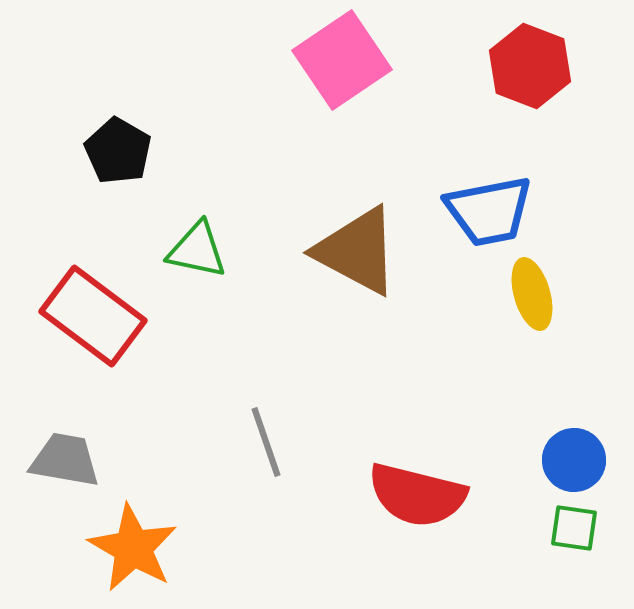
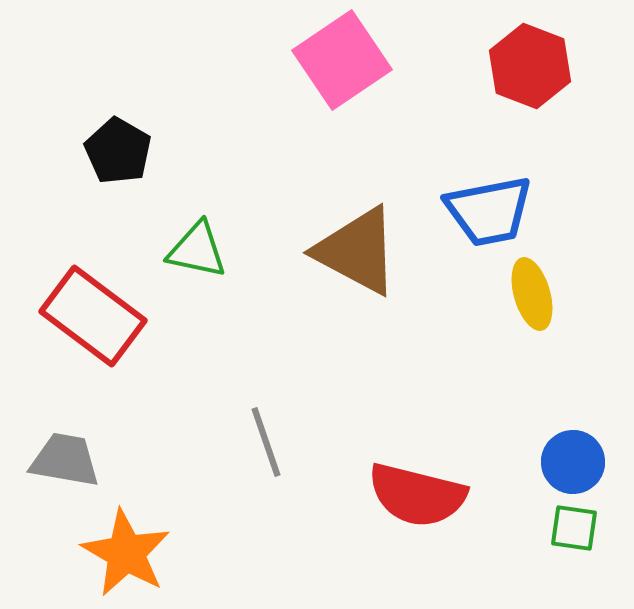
blue circle: moved 1 px left, 2 px down
orange star: moved 7 px left, 5 px down
